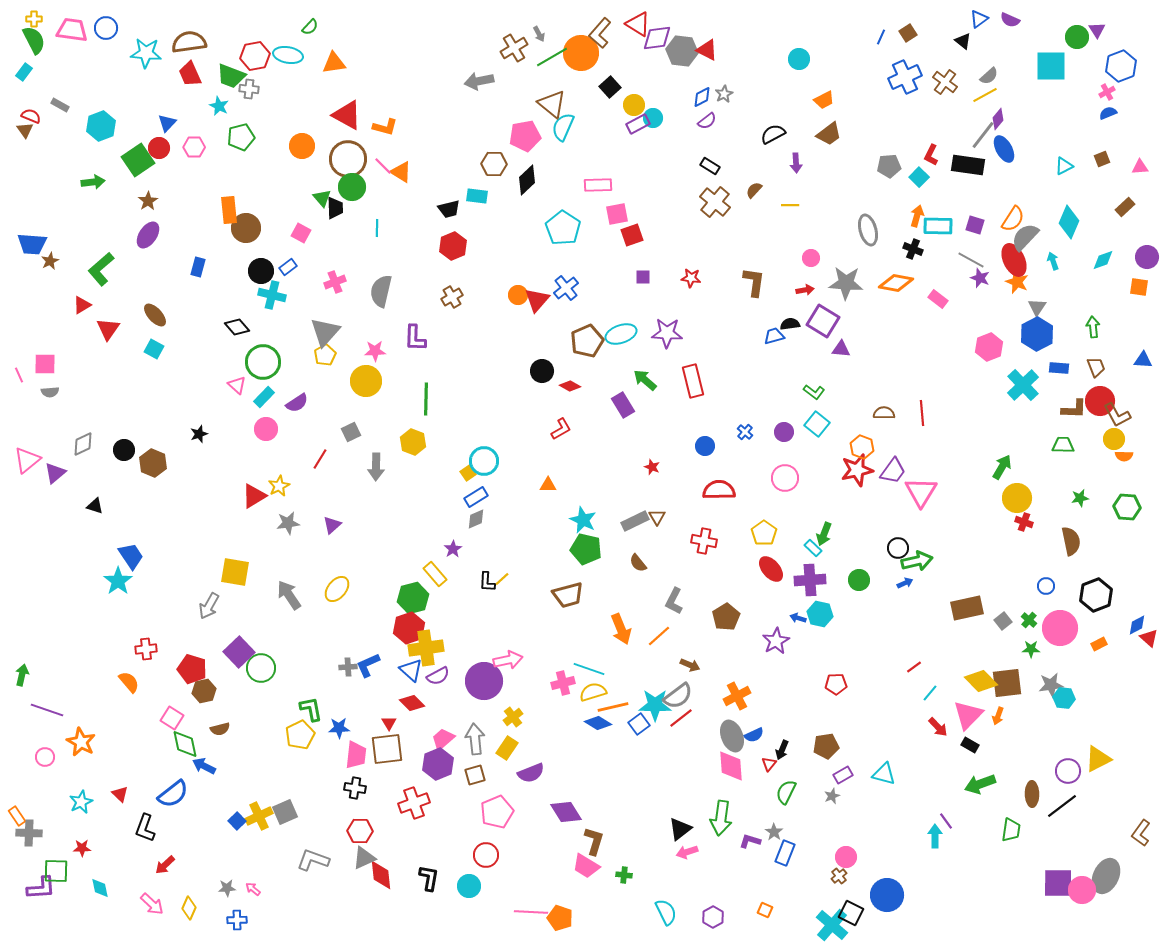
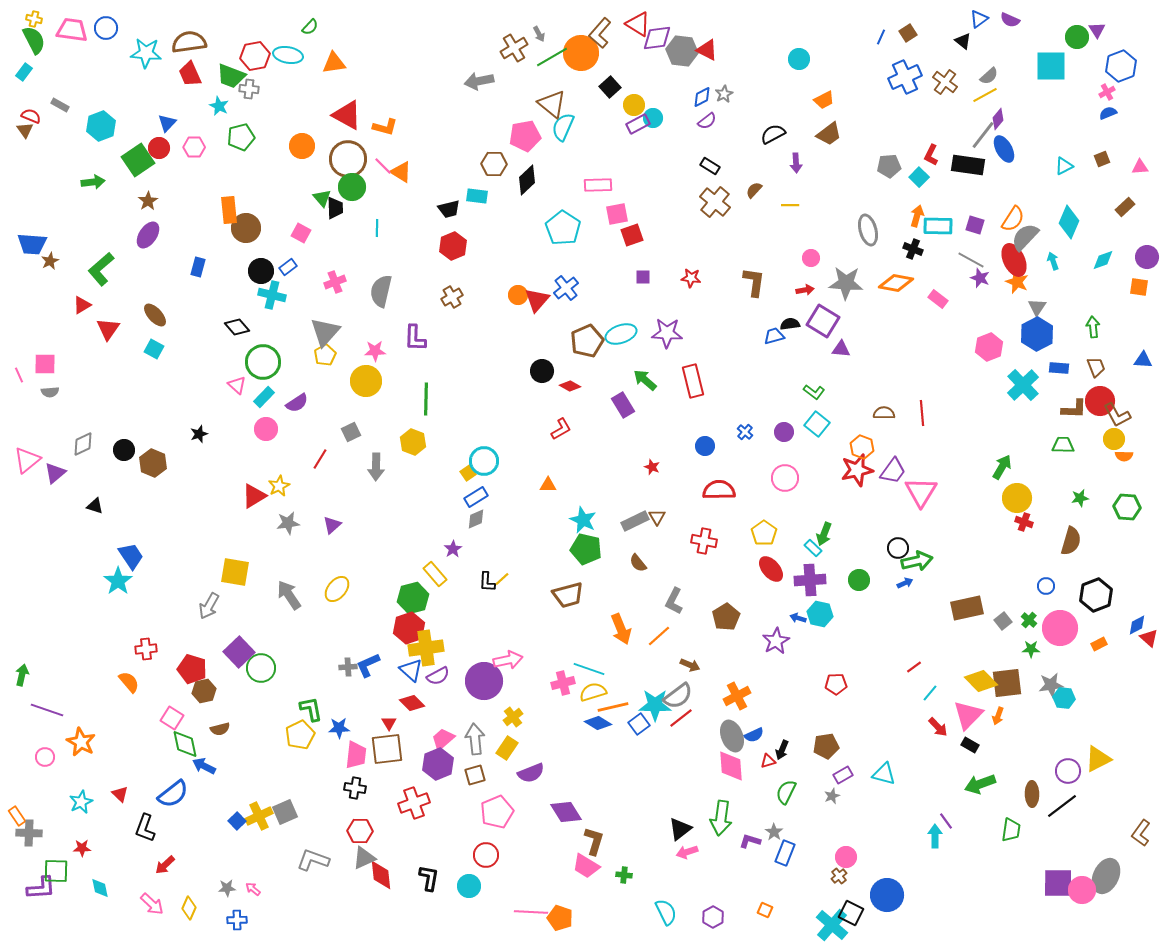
yellow cross at (34, 19): rotated 14 degrees clockwise
brown semicircle at (1071, 541): rotated 28 degrees clockwise
red triangle at (769, 764): moved 1 px left, 3 px up; rotated 35 degrees clockwise
